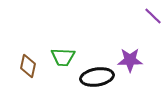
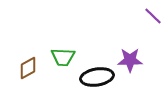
brown diamond: moved 2 px down; rotated 50 degrees clockwise
